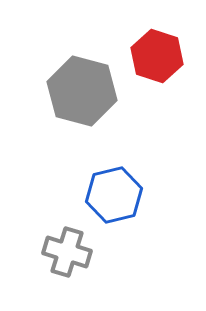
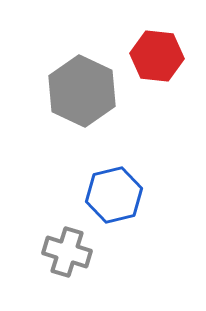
red hexagon: rotated 12 degrees counterclockwise
gray hexagon: rotated 10 degrees clockwise
